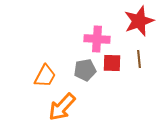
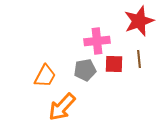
pink cross: moved 2 px down; rotated 10 degrees counterclockwise
red square: moved 2 px right, 1 px down
